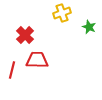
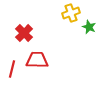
yellow cross: moved 9 px right
red cross: moved 1 px left, 2 px up
red line: moved 1 px up
